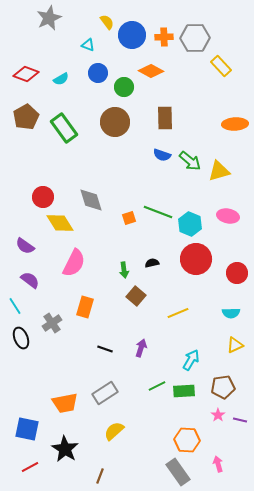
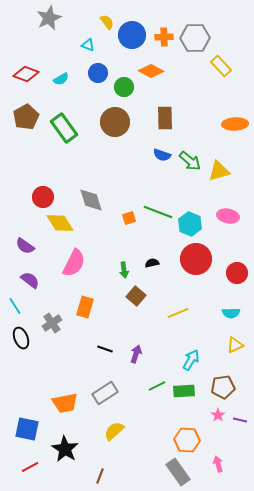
purple arrow at (141, 348): moved 5 px left, 6 px down
